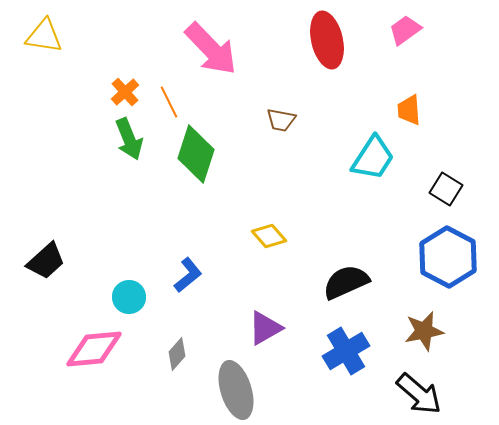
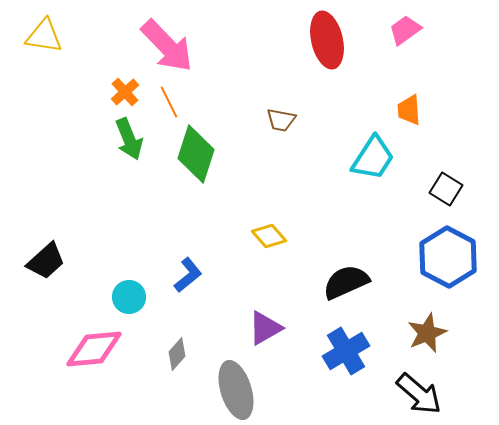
pink arrow: moved 44 px left, 3 px up
brown star: moved 3 px right, 2 px down; rotated 12 degrees counterclockwise
